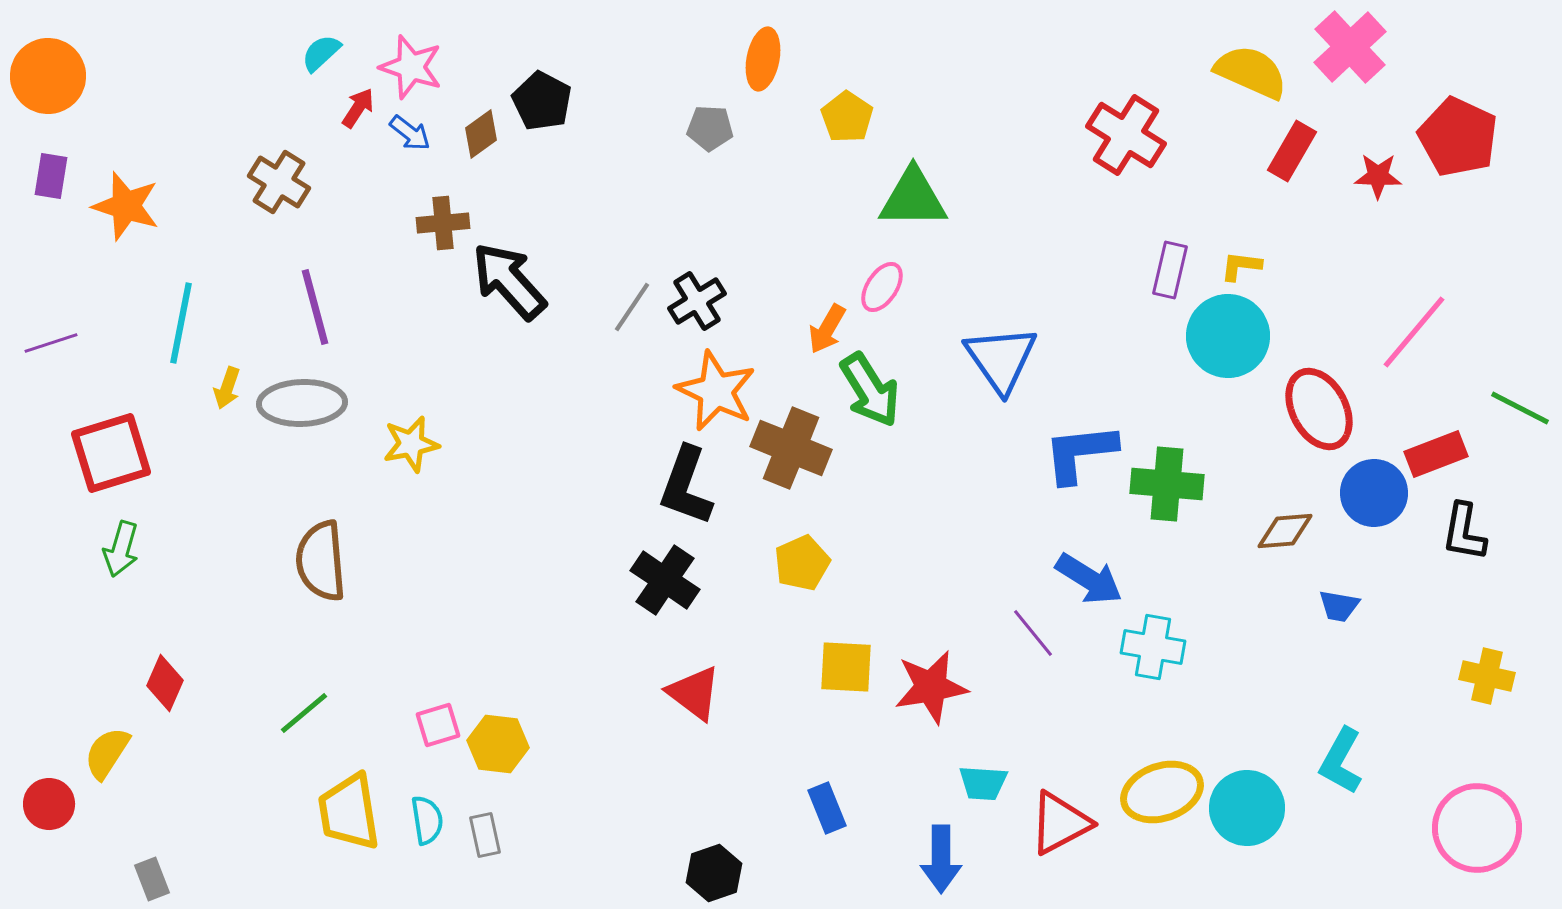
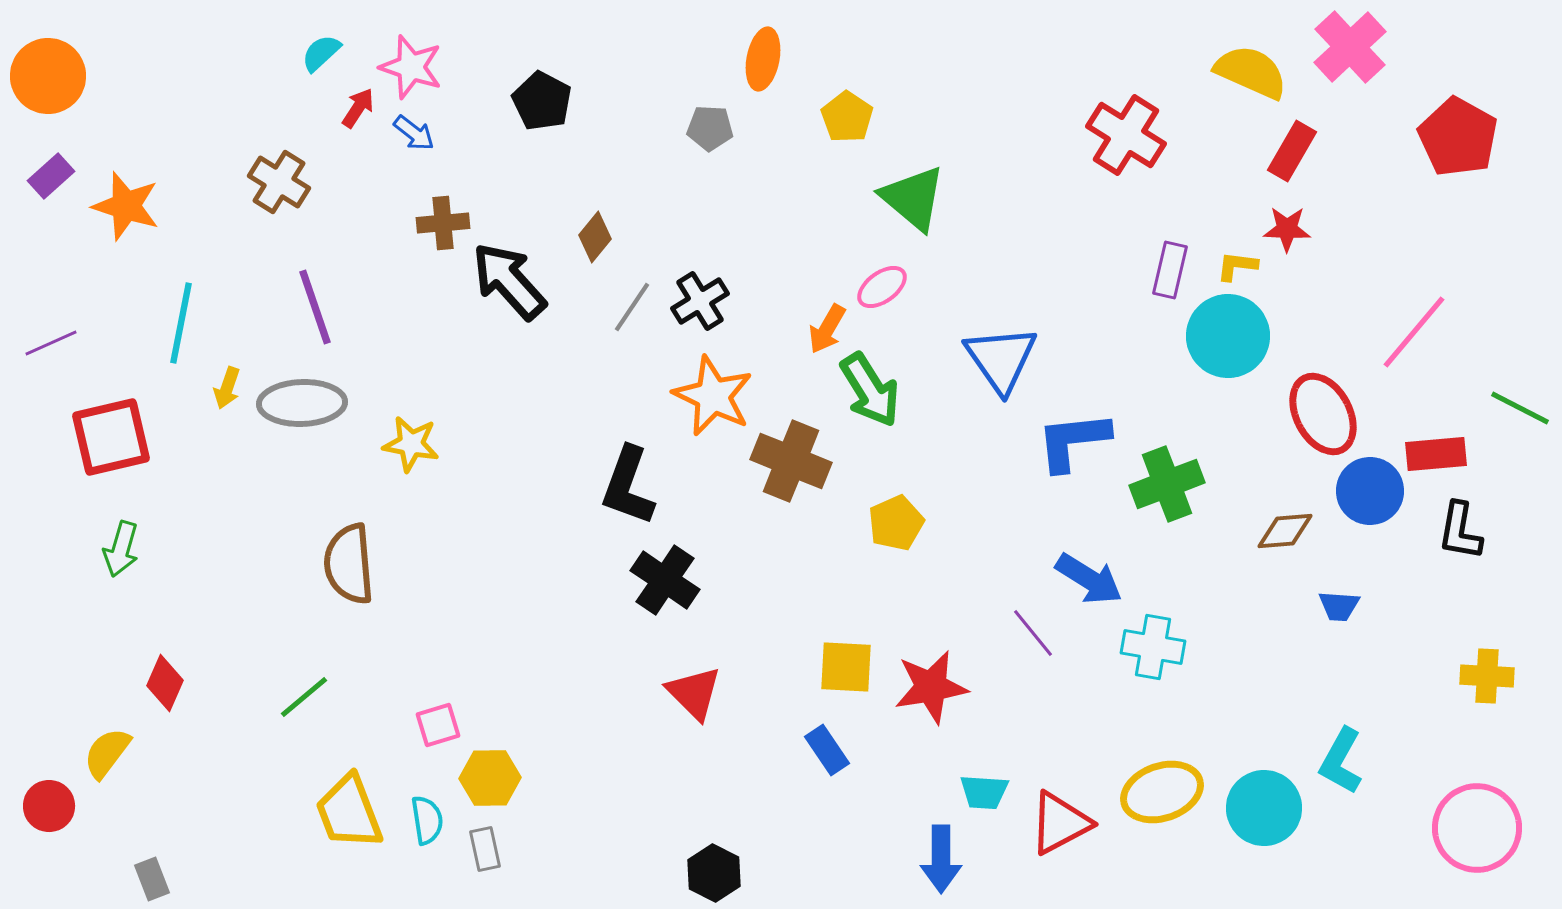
blue arrow at (410, 133): moved 4 px right
brown diamond at (481, 134): moved 114 px right, 103 px down; rotated 15 degrees counterclockwise
red pentagon at (1458, 137): rotated 4 degrees clockwise
purple rectangle at (51, 176): rotated 39 degrees clockwise
red star at (1378, 176): moved 91 px left, 53 px down
green triangle at (913, 198): rotated 40 degrees clockwise
yellow L-shape at (1241, 266): moved 4 px left
pink ellipse at (882, 287): rotated 21 degrees clockwise
black cross at (697, 301): moved 3 px right
purple line at (315, 307): rotated 4 degrees counterclockwise
purple line at (51, 343): rotated 6 degrees counterclockwise
orange star at (716, 391): moved 3 px left, 5 px down
red ellipse at (1319, 409): moved 4 px right, 5 px down
yellow star at (411, 444): rotated 22 degrees clockwise
brown cross at (791, 448): moved 13 px down
red square at (111, 453): moved 16 px up; rotated 4 degrees clockwise
blue L-shape at (1080, 453): moved 7 px left, 12 px up
red rectangle at (1436, 454): rotated 16 degrees clockwise
green cross at (1167, 484): rotated 26 degrees counterclockwise
black L-shape at (686, 486): moved 58 px left
blue circle at (1374, 493): moved 4 px left, 2 px up
black L-shape at (1464, 532): moved 4 px left, 1 px up
brown semicircle at (321, 561): moved 28 px right, 3 px down
yellow pentagon at (802, 563): moved 94 px right, 40 px up
blue trapezoid at (1339, 606): rotated 6 degrees counterclockwise
yellow cross at (1487, 676): rotated 10 degrees counterclockwise
red triangle at (694, 693): rotated 8 degrees clockwise
green line at (304, 713): moved 16 px up
yellow hexagon at (498, 744): moved 8 px left, 34 px down; rotated 8 degrees counterclockwise
yellow semicircle at (107, 753): rotated 4 degrees clockwise
cyan trapezoid at (983, 783): moved 1 px right, 9 px down
red circle at (49, 804): moved 2 px down
blue rectangle at (827, 808): moved 58 px up; rotated 12 degrees counterclockwise
cyan circle at (1247, 808): moved 17 px right
yellow trapezoid at (349, 812): rotated 12 degrees counterclockwise
gray rectangle at (485, 835): moved 14 px down
black hexagon at (714, 873): rotated 14 degrees counterclockwise
